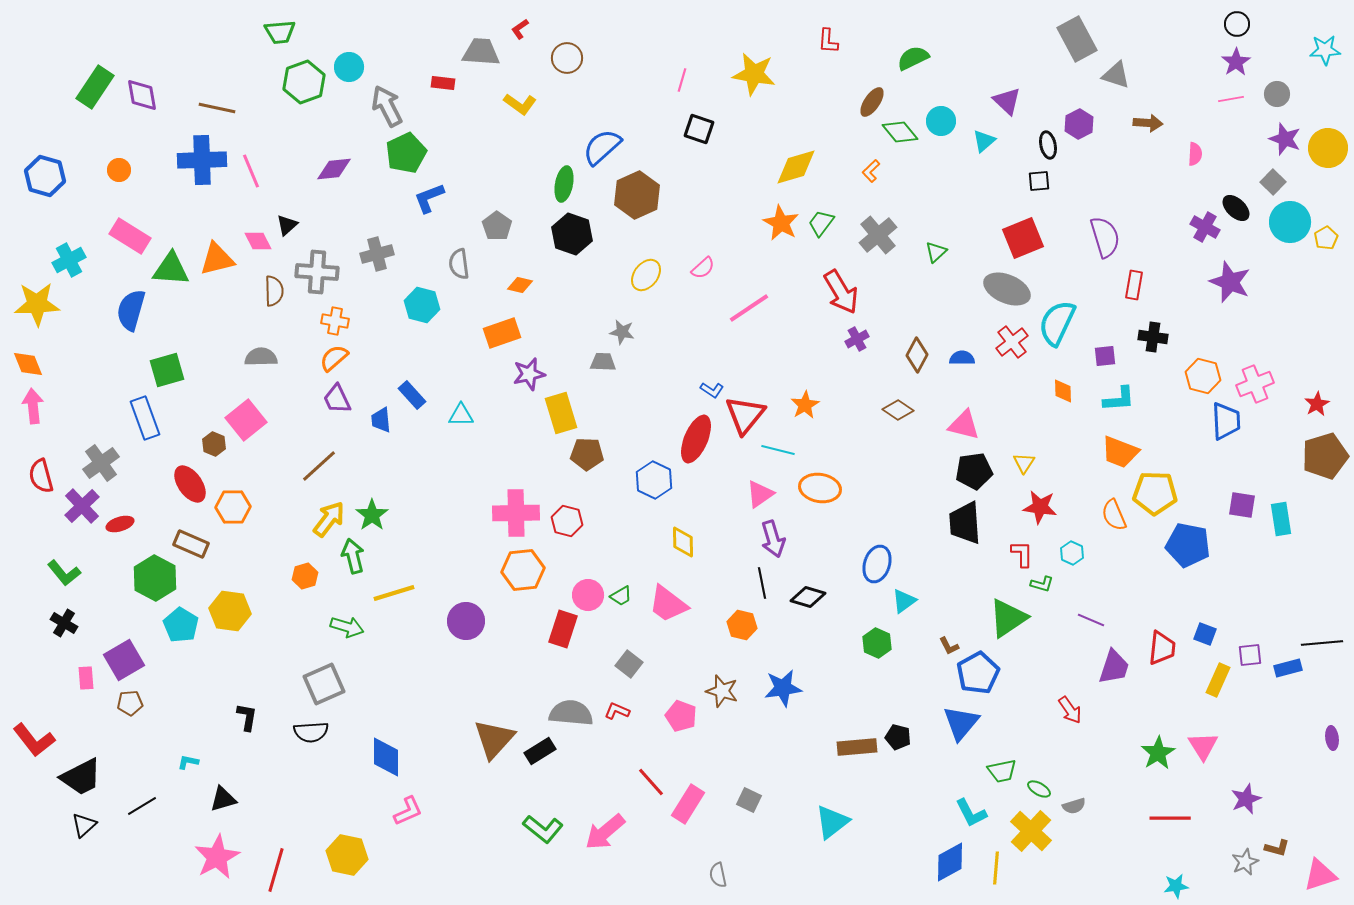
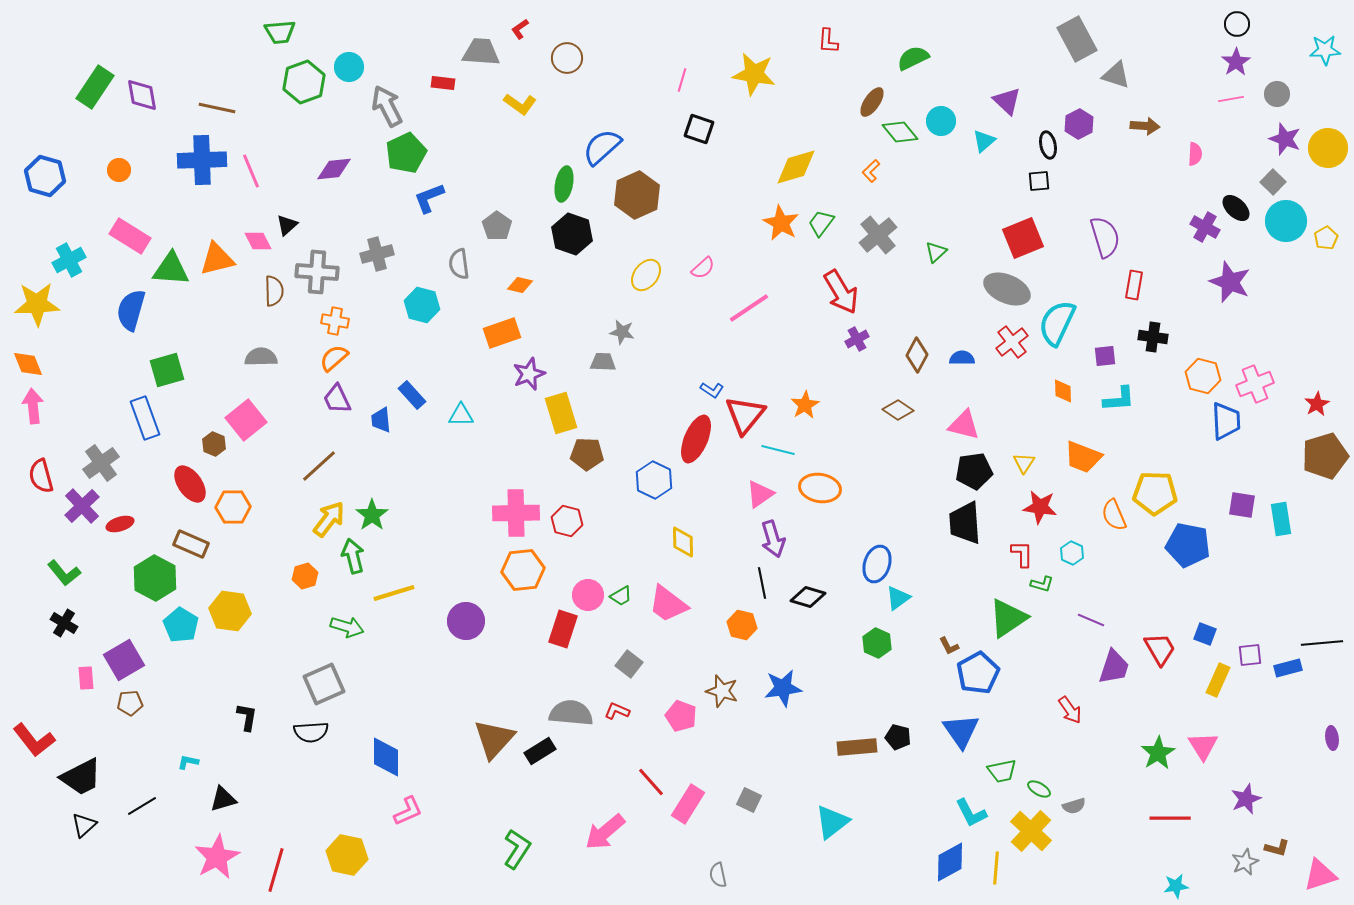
brown arrow at (1148, 123): moved 3 px left, 3 px down
cyan circle at (1290, 222): moved 4 px left, 1 px up
purple star at (529, 374): rotated 8 degrees counterclockwise
orange trapezoid at (1120, 452): moved 37 px left, 5 px down
cyan triangle at (904, 601): moved 6 px left, 3 px up
red trapezoid at (1162, 648): moved 2 px left, 1 px down; rotated 36 degrees counterclockwise
blue triangle at (961, 723): moved 8 px down; rotated 15 degrees counterclockwise
green L-shape at (543, 829): moved 26 px left, 20 px down; rotated 96 degrees counterclockwise
